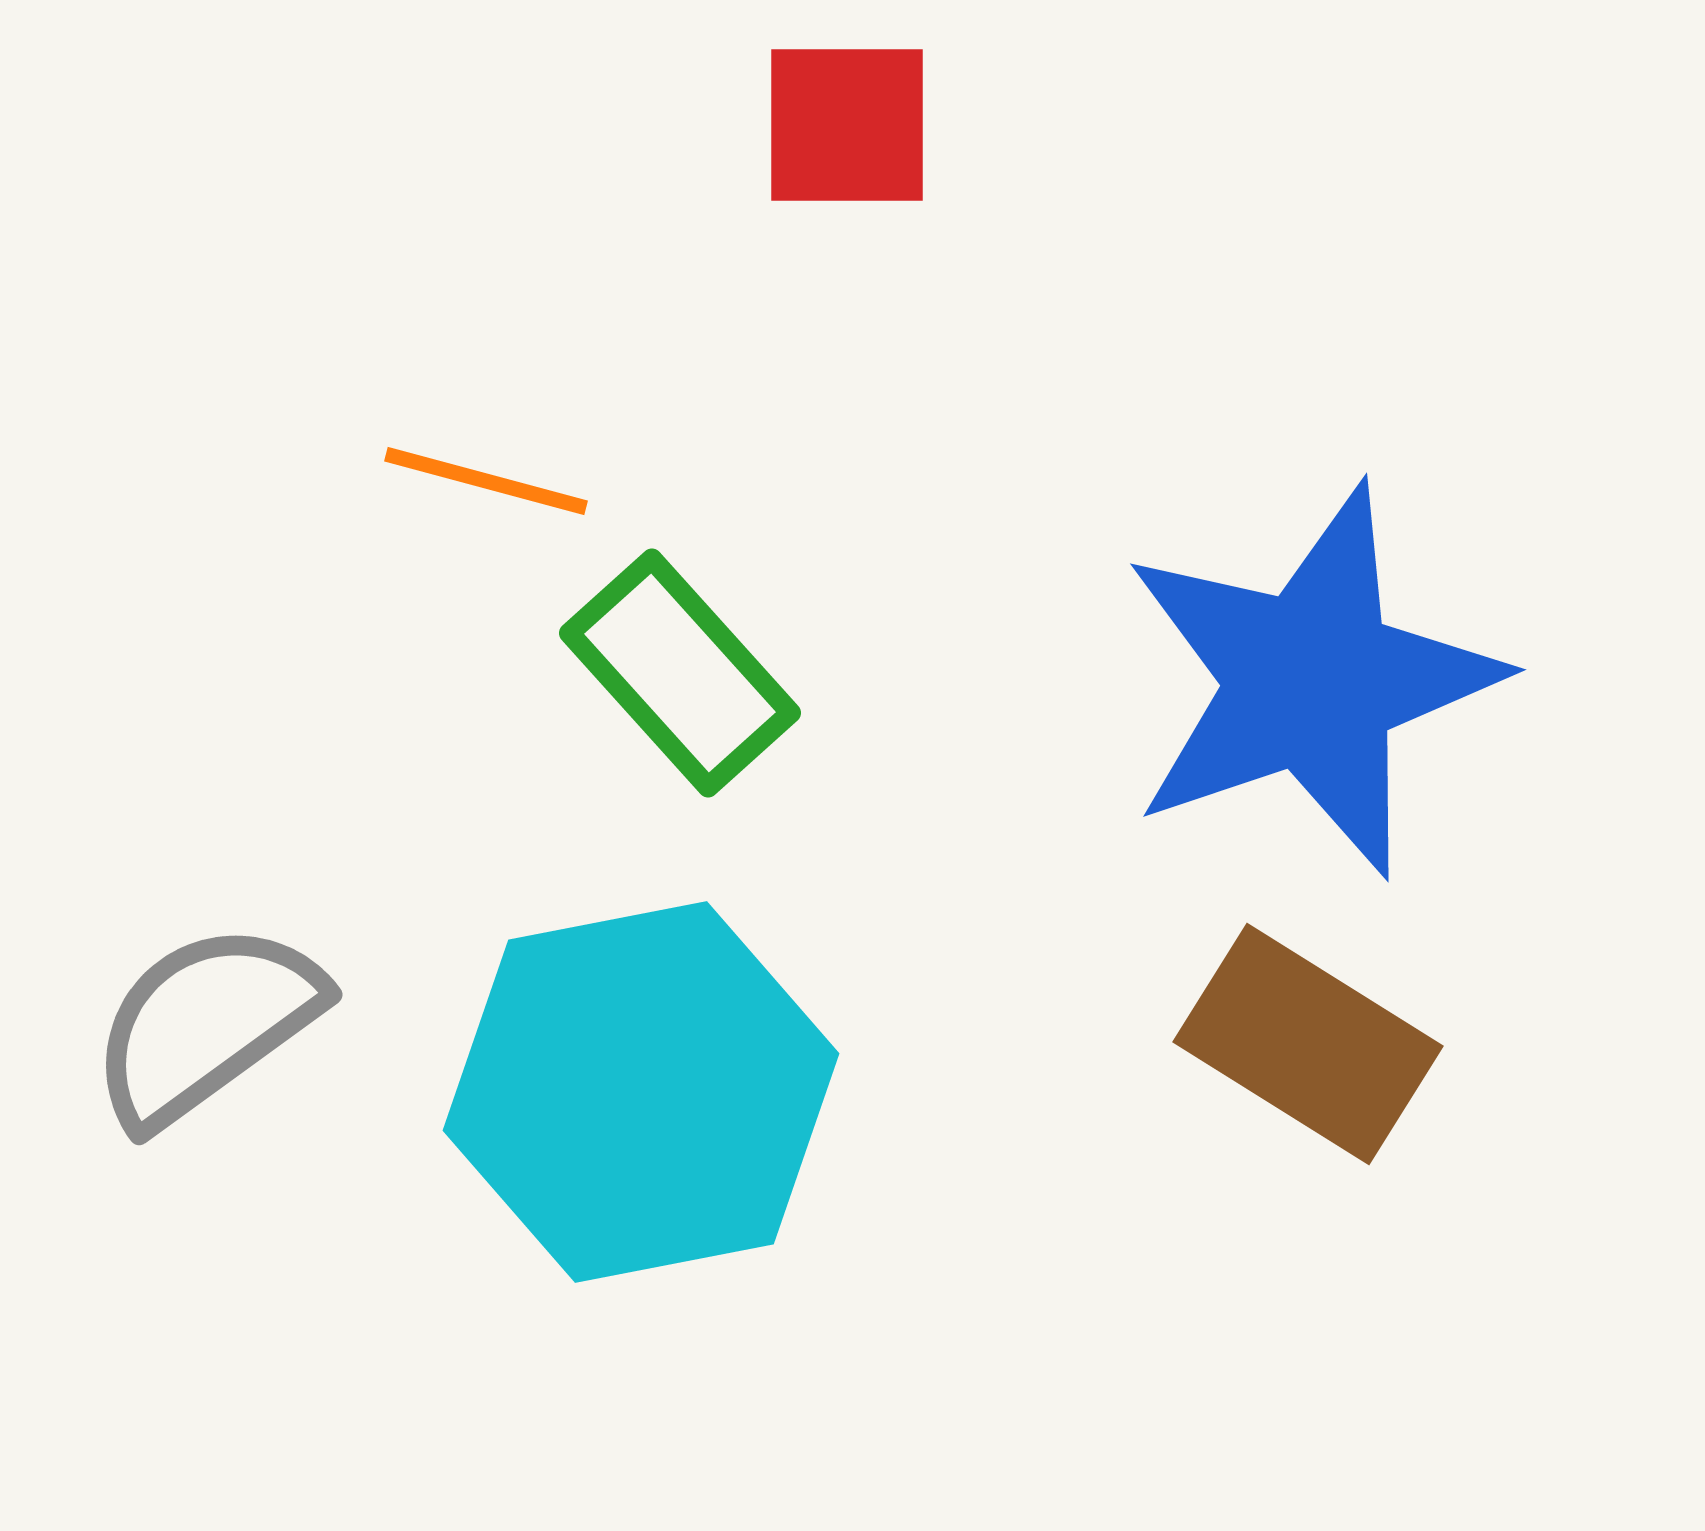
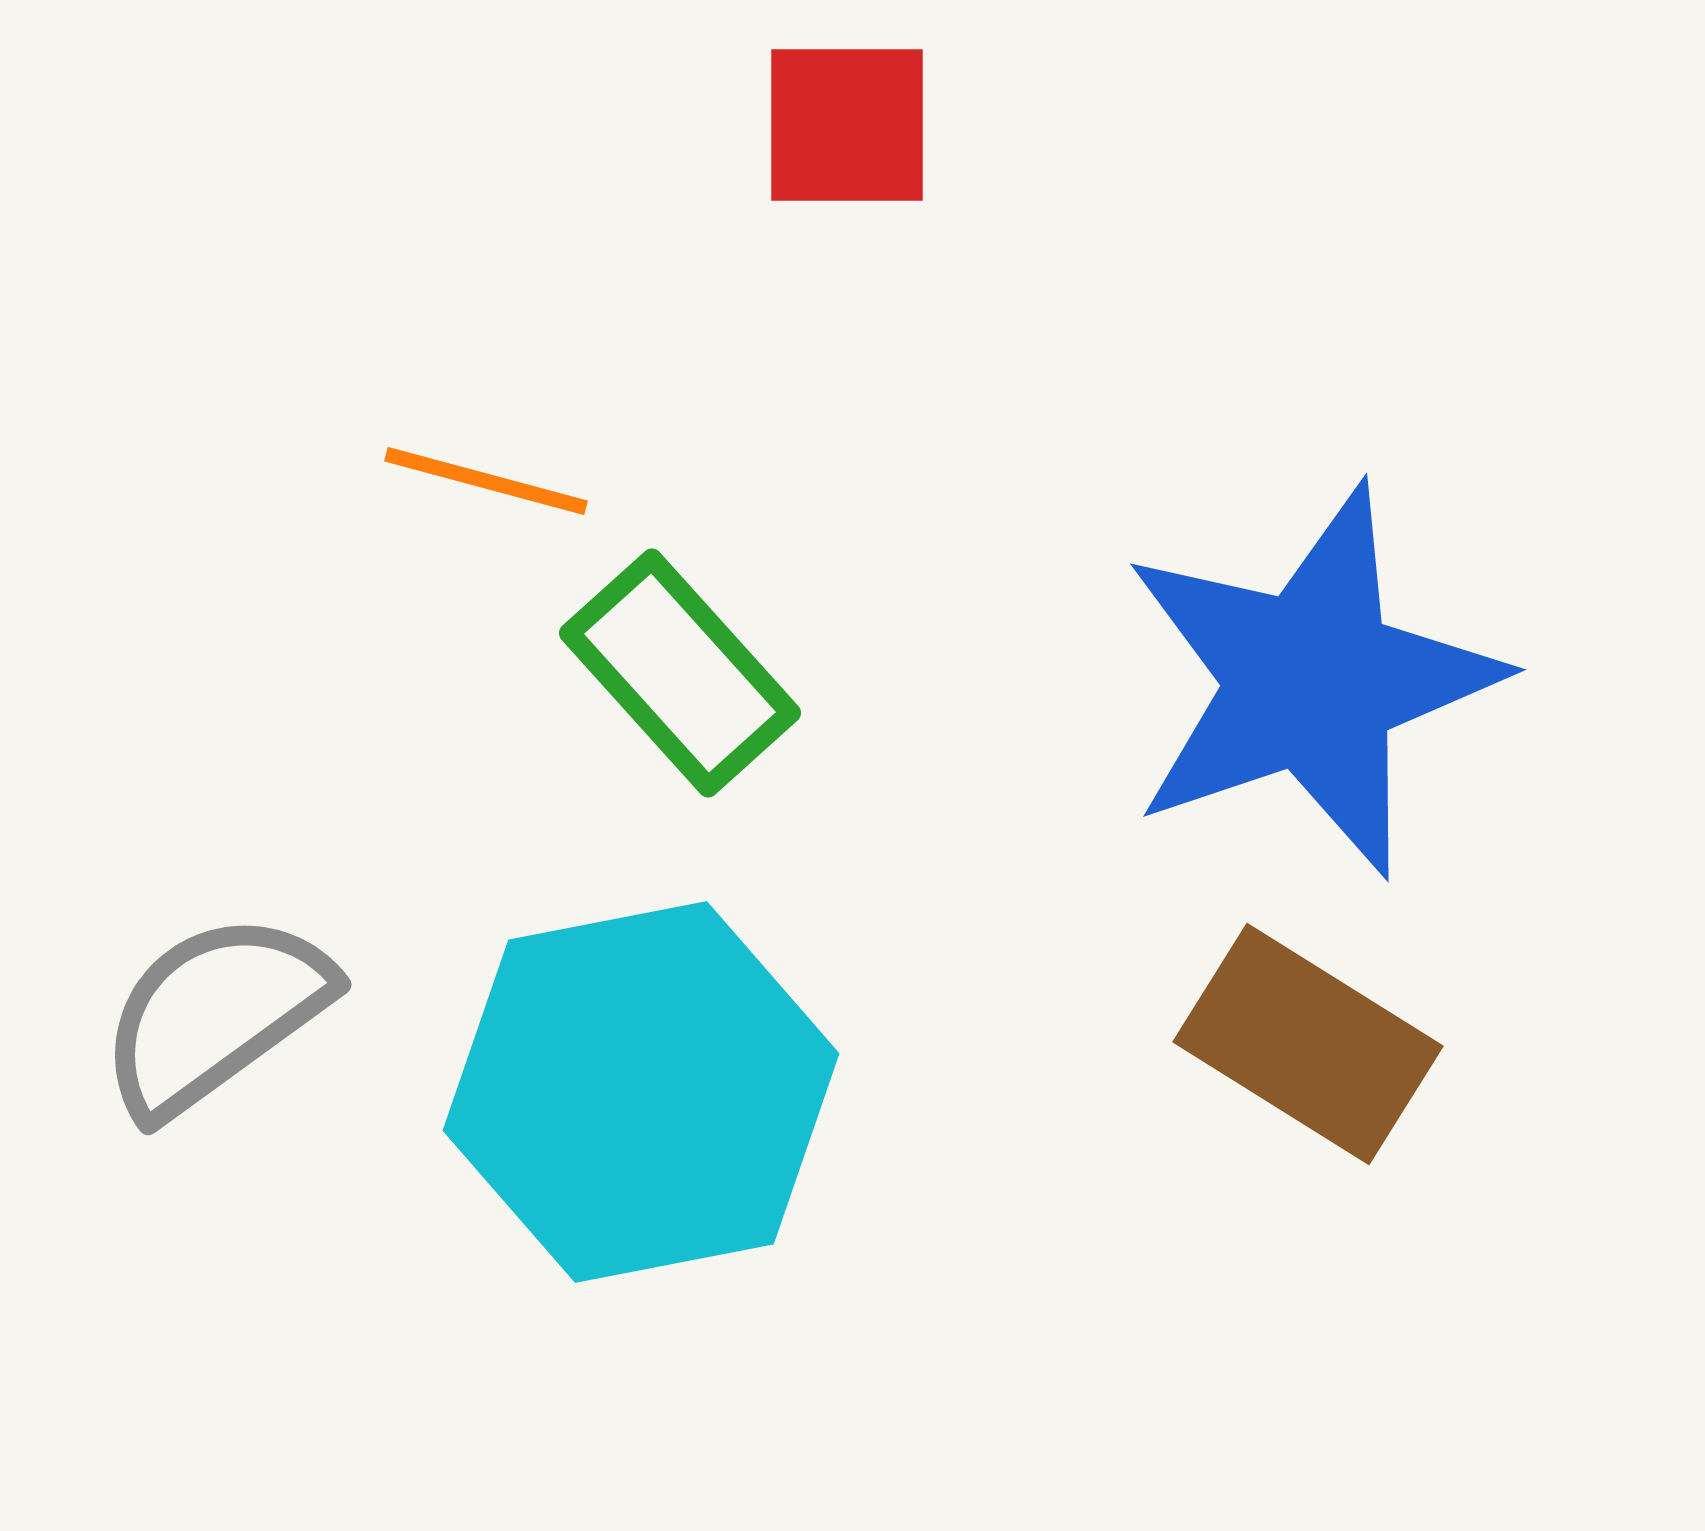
gray semicircle: moved 9 px right, 10 px up
